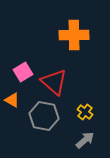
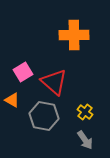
gray arrow: rotated 96 degrees clockwise
